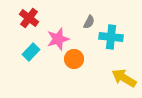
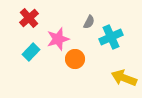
red cross: rotated 12 degrees clockwise
cyan cross: rotated 30 degrees counterclockwise
orange circle: moved 1 px right
yellow arrow: rotated 10 degrees counterclockwise
